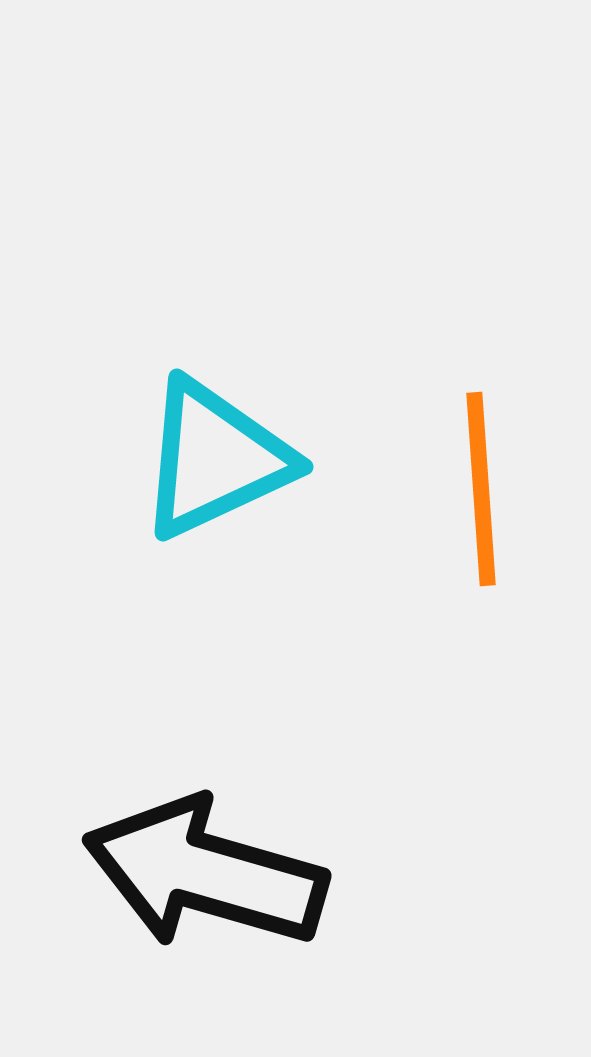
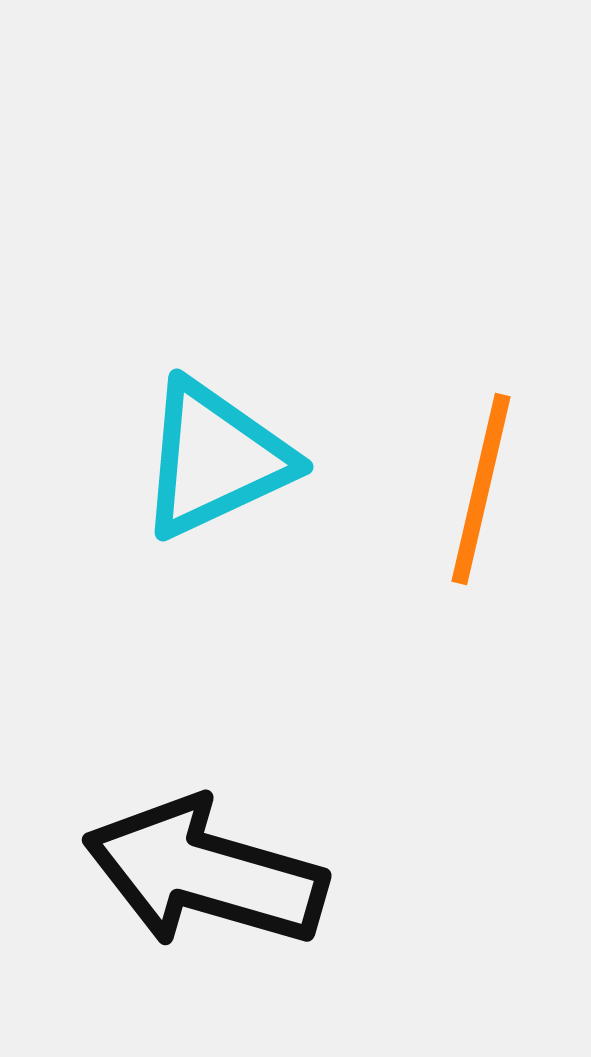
orange line: rotated 17 degrees clockwise
